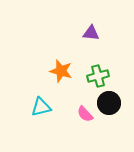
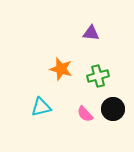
orange star: moved 2 px up
black circle: moved 4 px right, 6 px down
